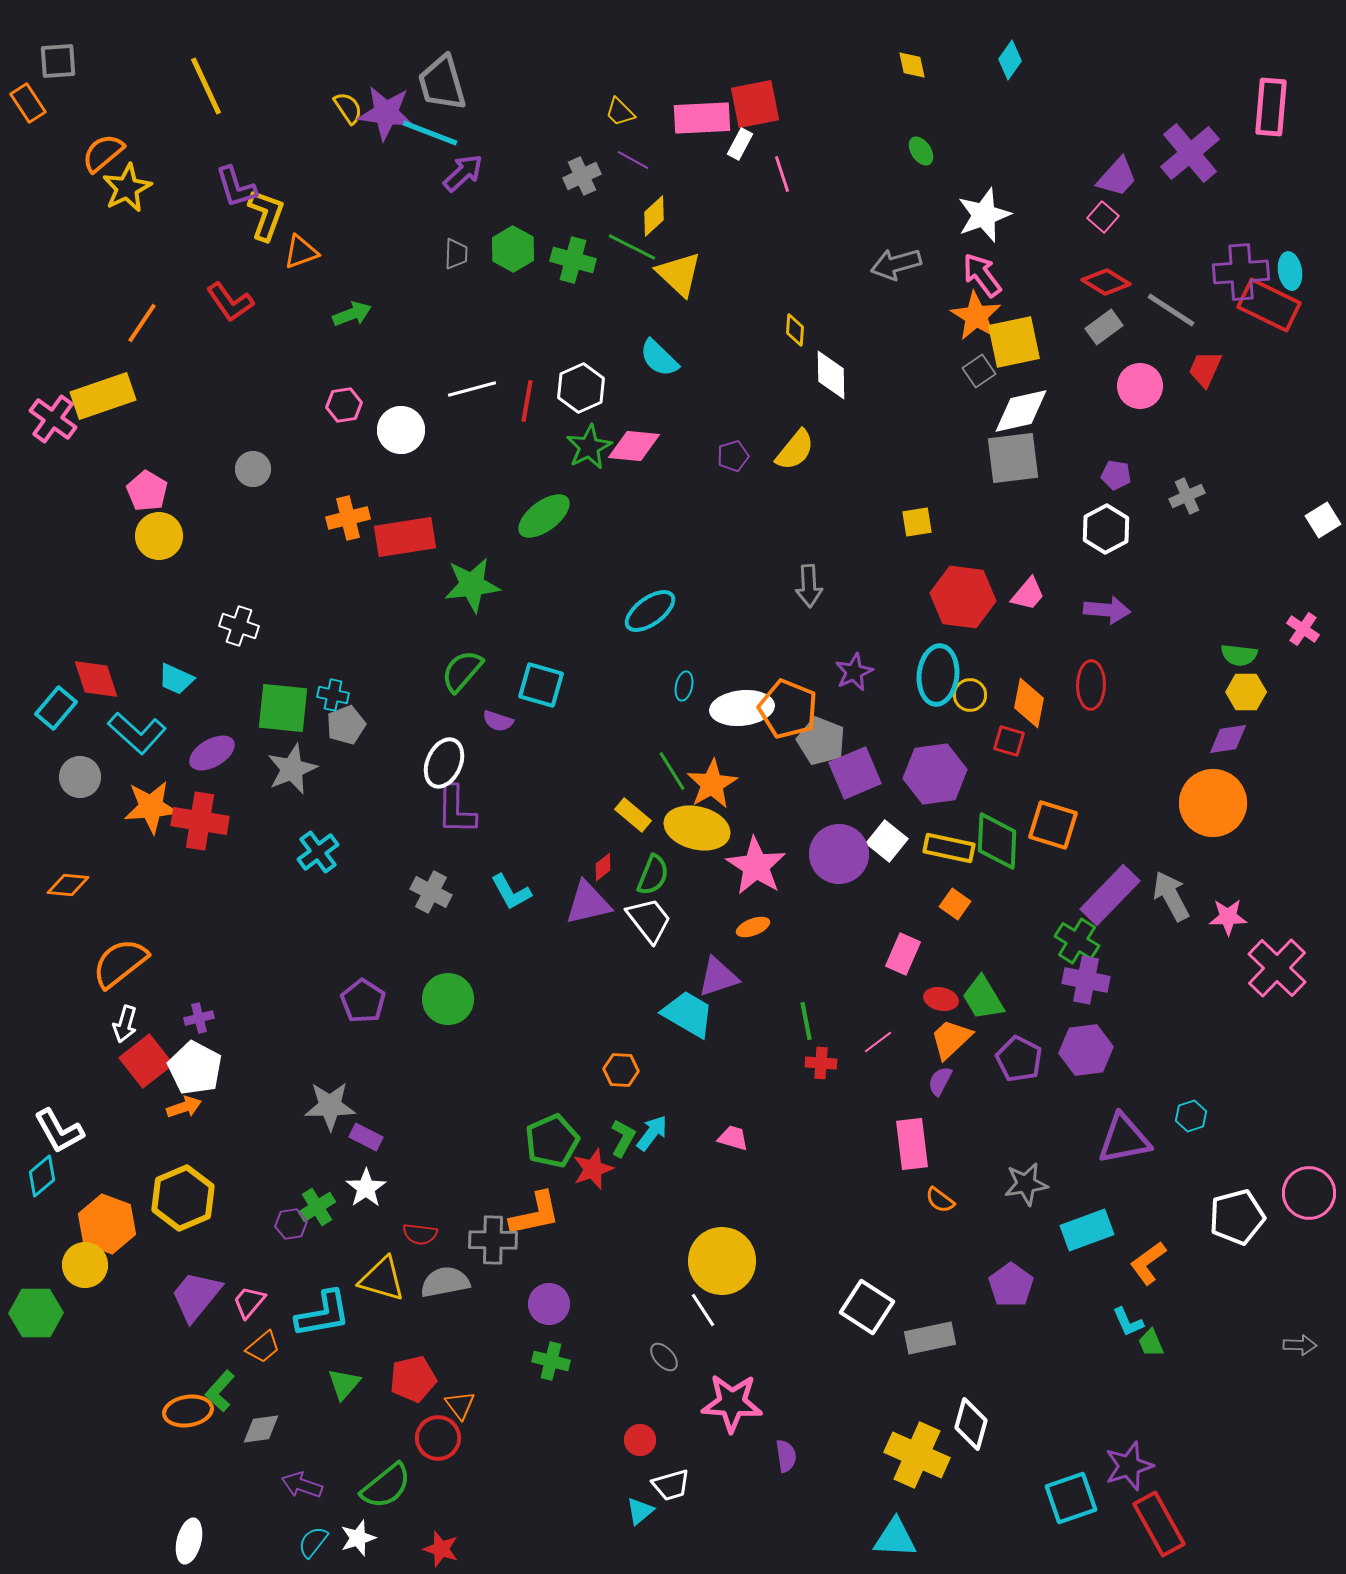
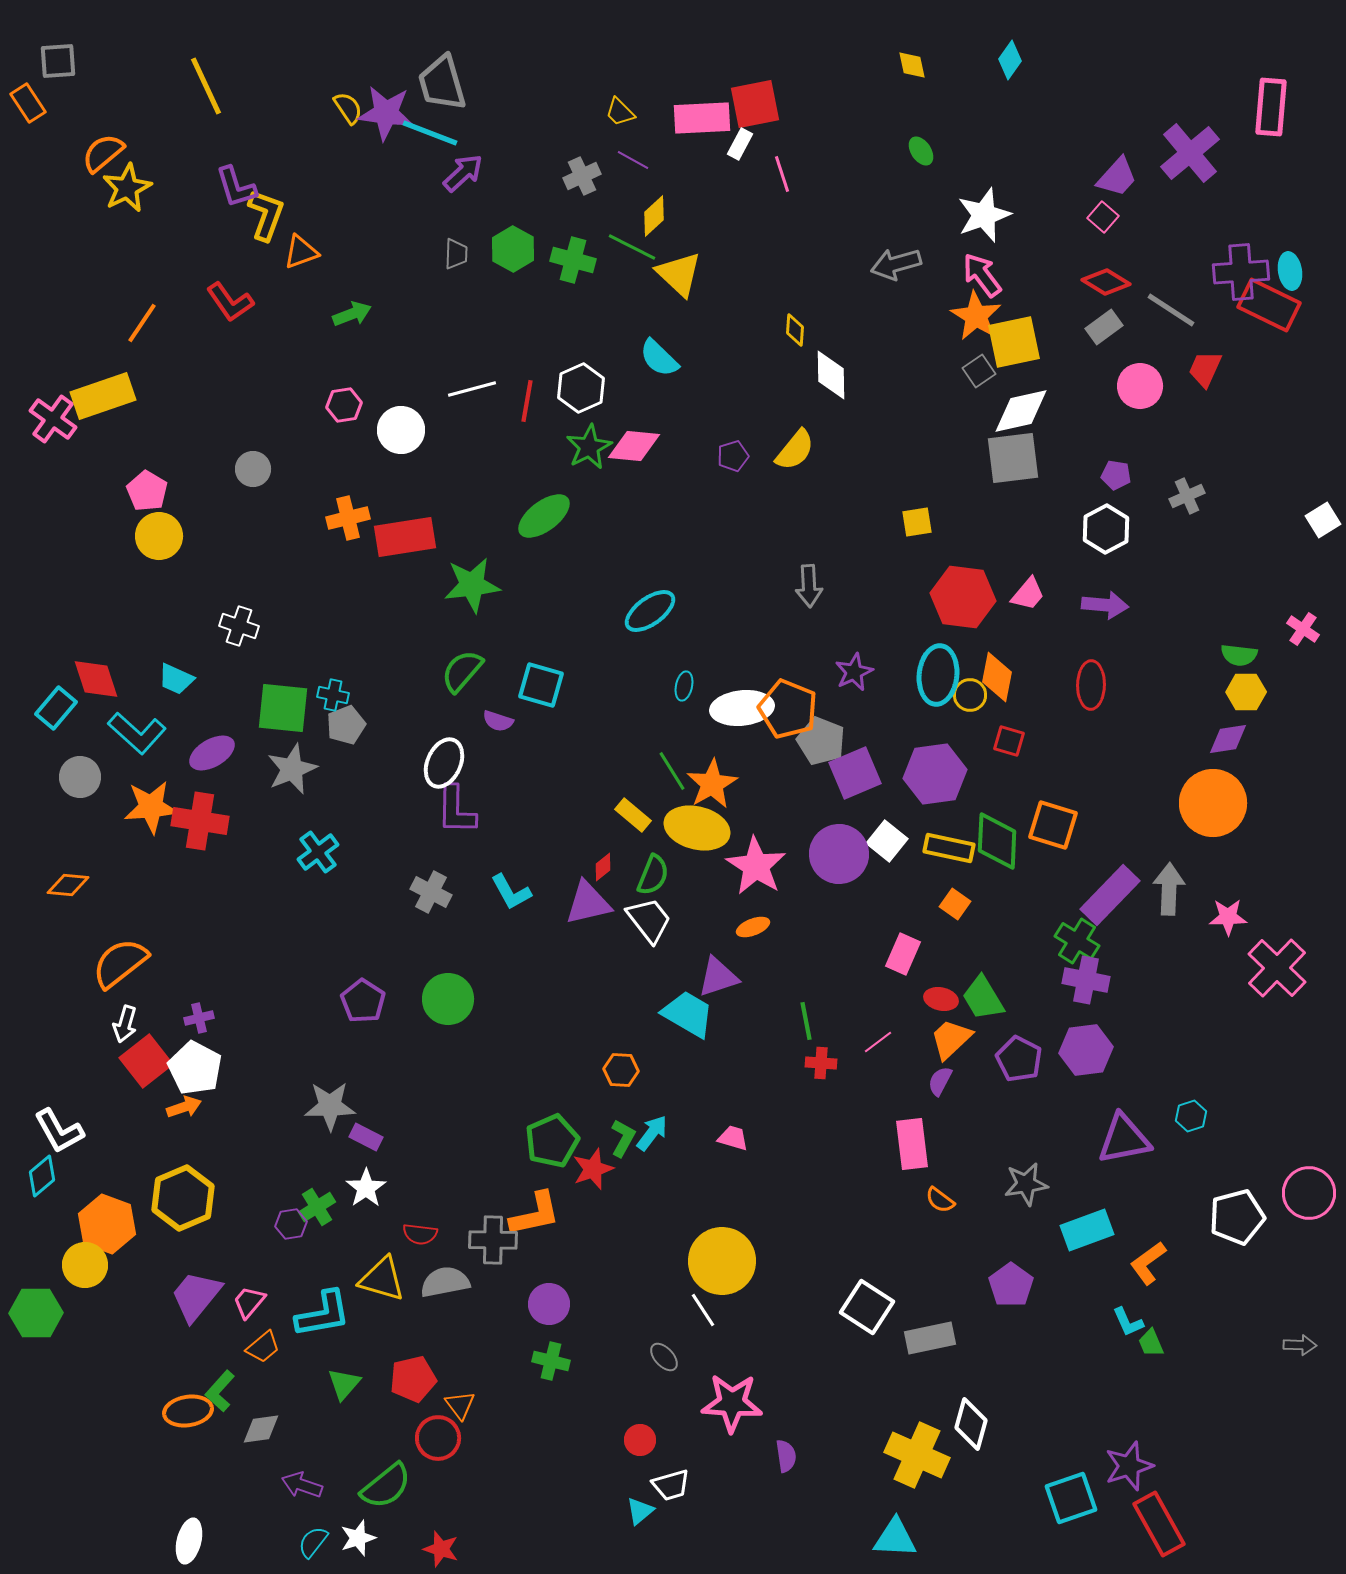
purple arrow at (1107, 610): moved 2 px left, 5 px up
orange diamond at (1029, 703): moved 32 px left, 26 px up
gray arrow at (1171, 896): moved 2 px left, 7 px up; rotated 30 degrees clockwise
